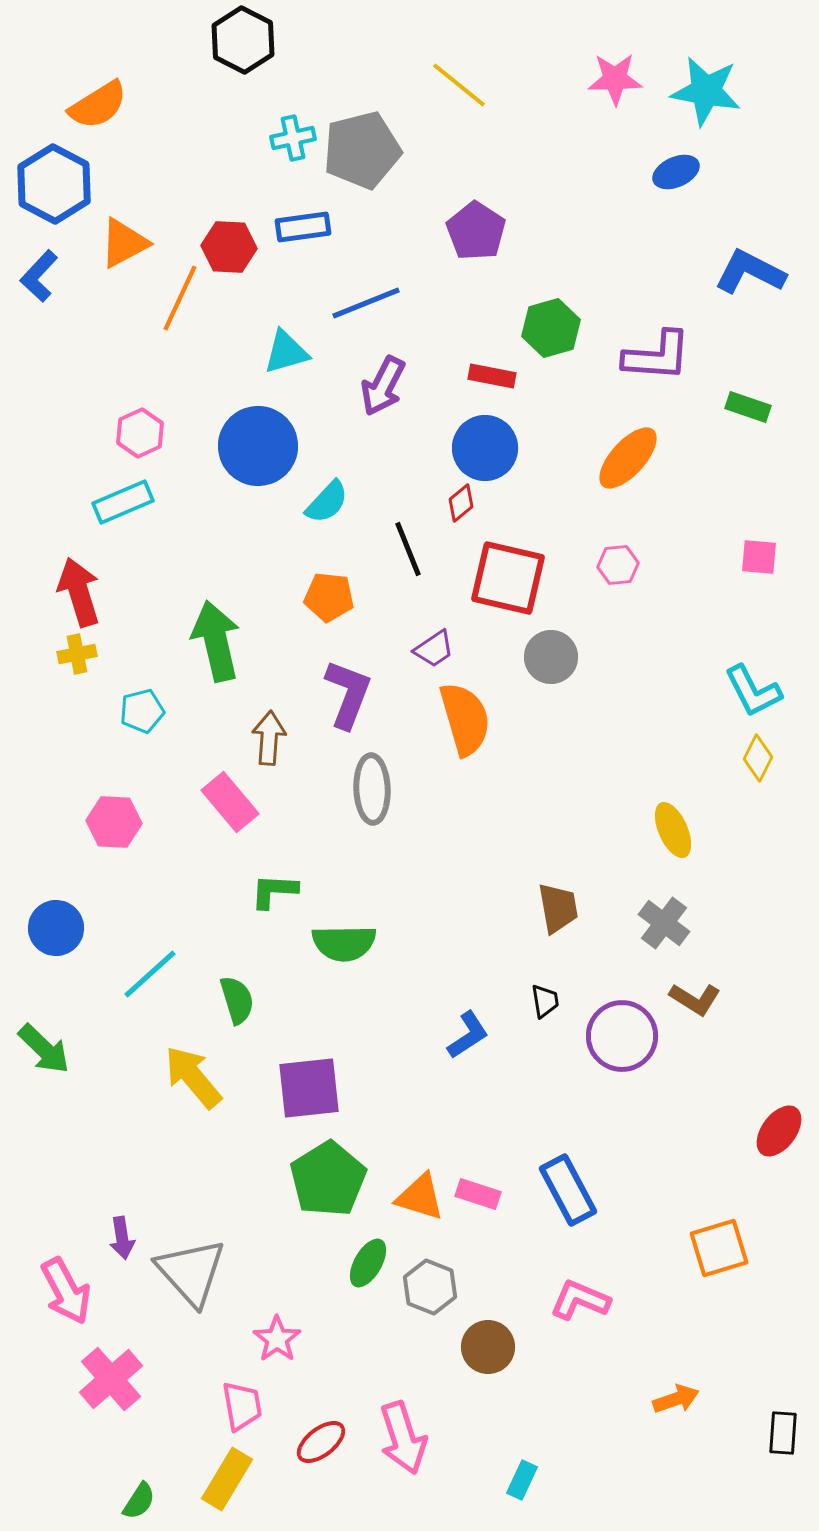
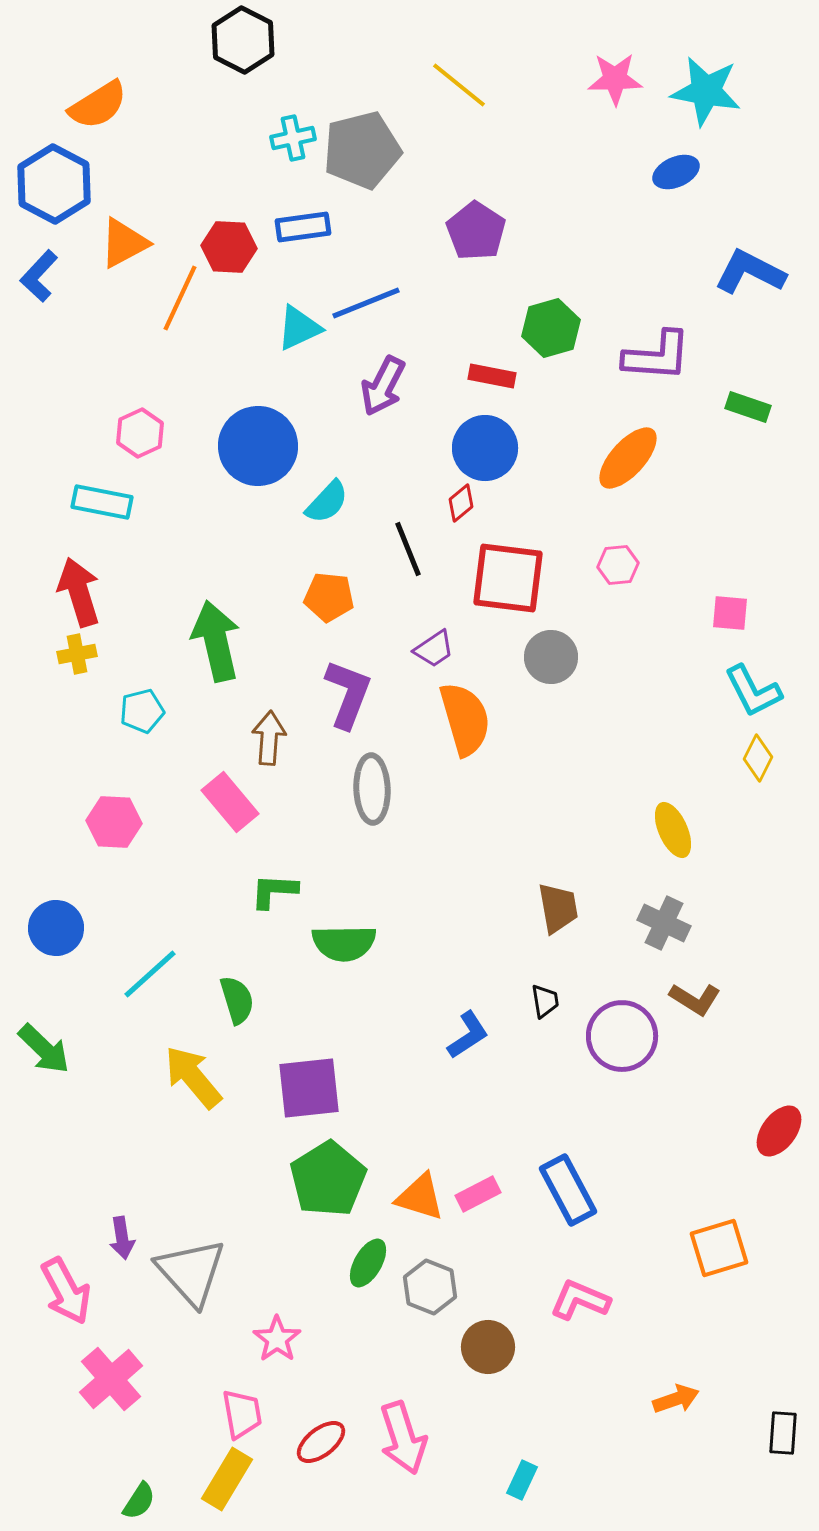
cyan triangle at (286, 352): moved 13 px right, 24 px up; rotated 9 degrees counterclockwise
cyan rectangle at (123, 502): moved 21 px left; rotated 34 degrees clockwise
pink square at (759, 557): moved 29 px left, 56 px down
red square at (508, 578): rotated 6 degrees counterclockwise
gray cross at (664, 923): rotated 12 degrees counterclockwise
pink rectangle at (478, 1194): rotated 45 degrees counterclockwise
pink trapezoid at (242, 1406): moved 8 px down
